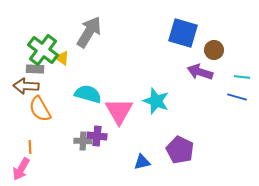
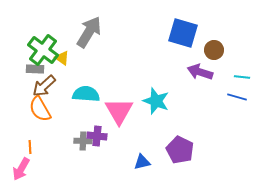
brown arrow: moved 18 px right; rotated 45 degrees counterclockwise
cyan semicircle: moved 2 px left; rotated 12 degrees counterclockwise
